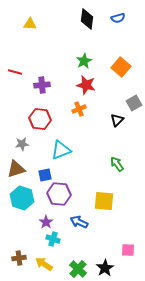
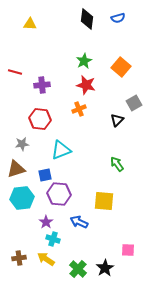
cyan hexagon: rotated 25 degrees counterclockwise
yellow arrow: moved 2 px right, 5 px up
